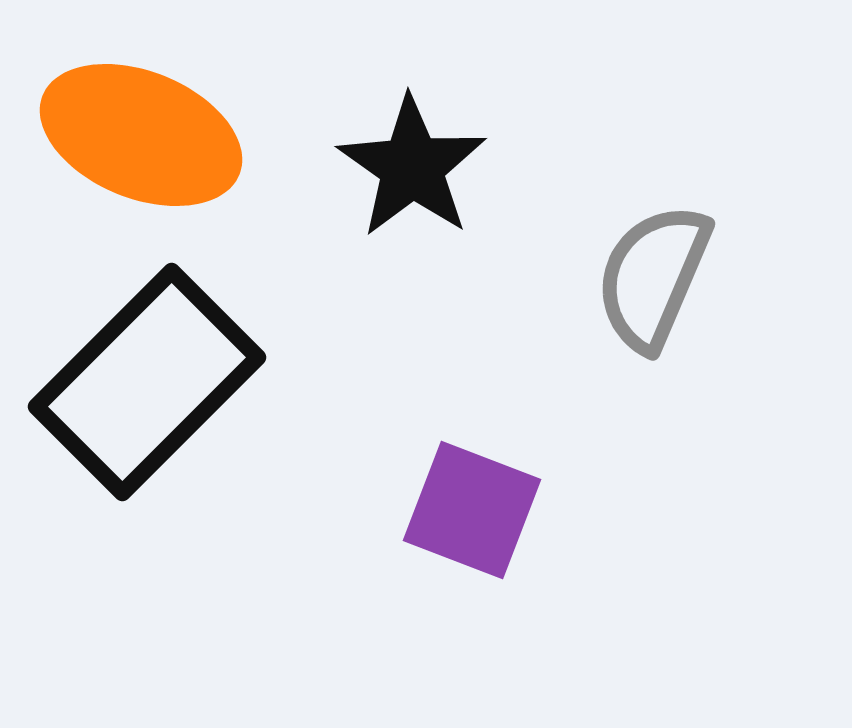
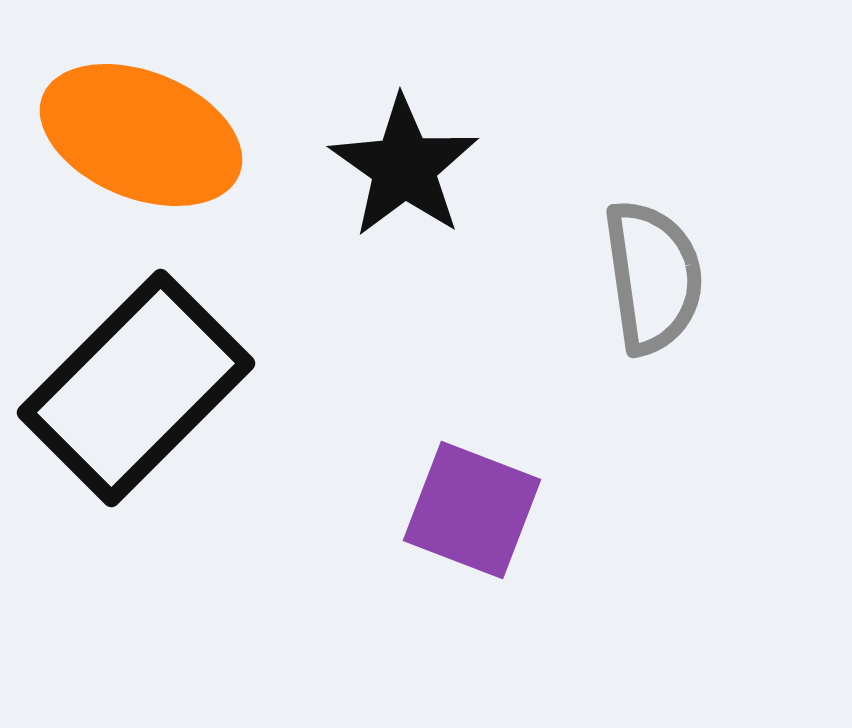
black star: moved 8 px left
gray semicircle: rotated 149 degrees clockwise
black rectangle: moved 11 px left, 6 px down
